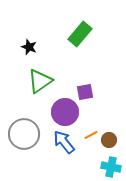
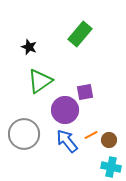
purple circle: moved 2 px up
blue arrow: moved 3 px right, 1 px up
